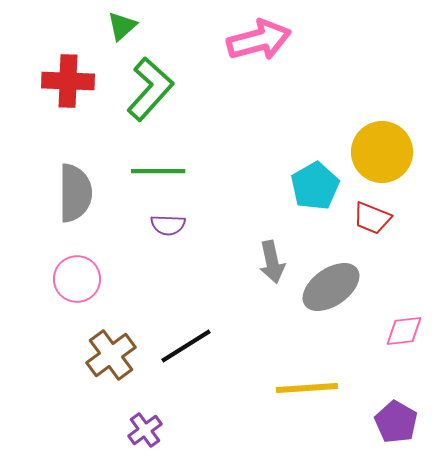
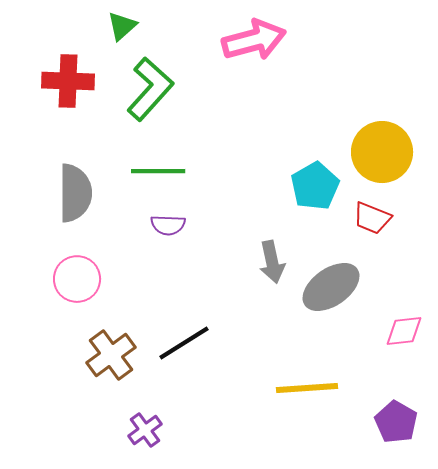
pink arrow: moved 5 px left
black line: moved 2 px left, 3 px up
